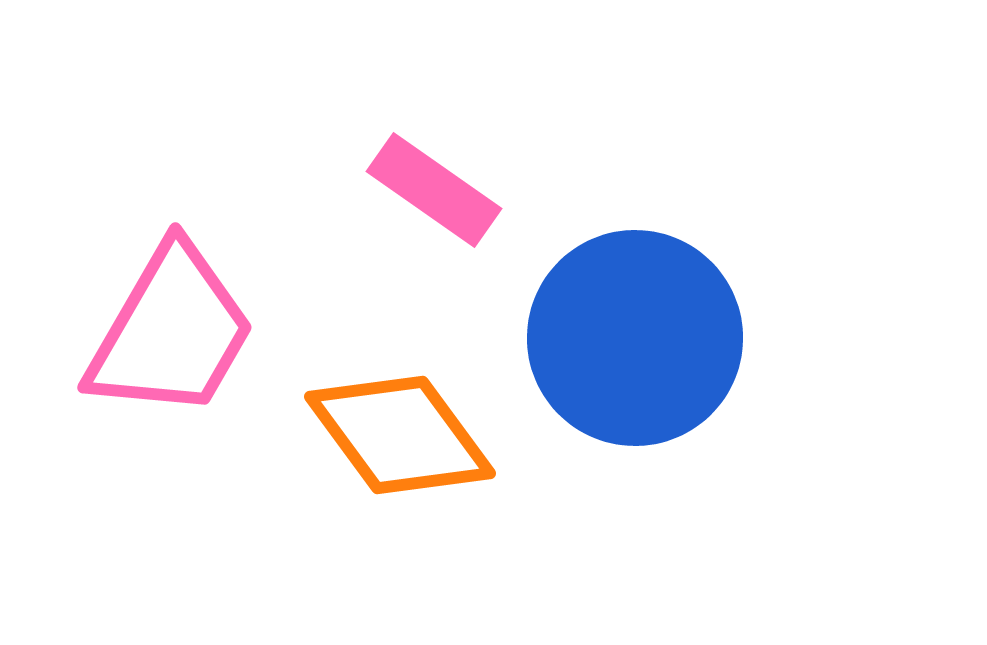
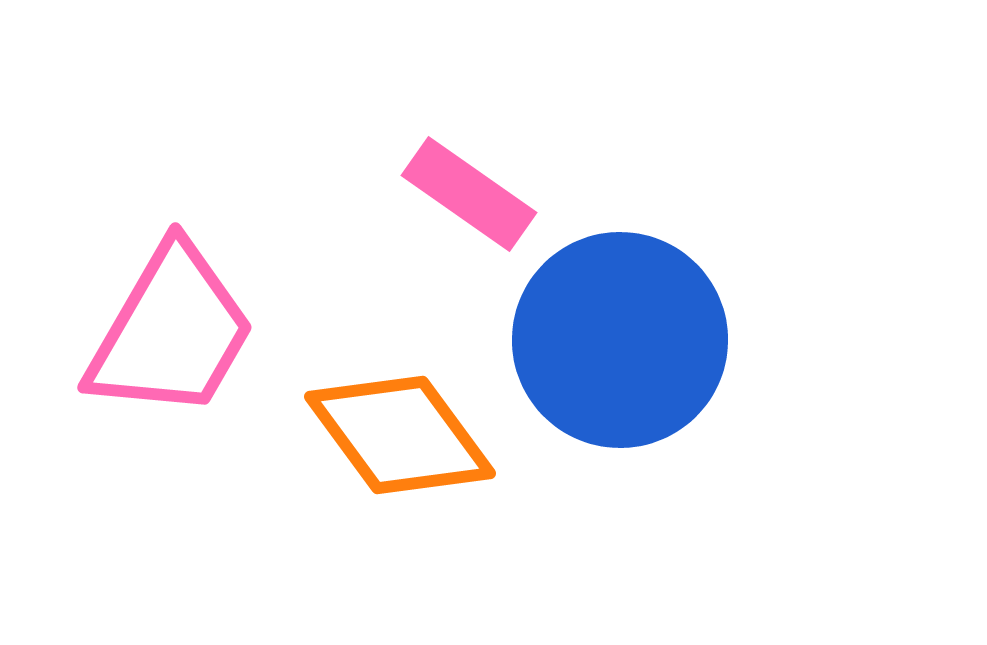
pink rectangle: moved 35 px right, 4 px down
blue circle: moved 15 px left, 2 px down
